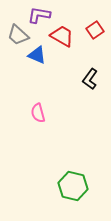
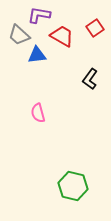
red square: moved 2 px up
gray trapezoid: moved 1 px right
blue triangle: rotated 30 degrees counterclockwise
